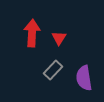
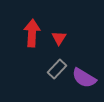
gray rectangle: moved 4 px right, 1 px up
purple semicircle: rotated 50 degrees counterclockwise
